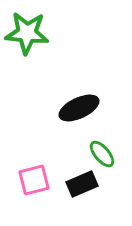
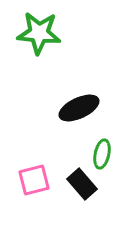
green star: moved 12 px right
green ellipse: rotated 52 degrees clockwise
black rectangle: rotated 72 degrees clockwise
